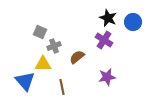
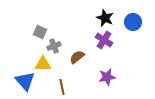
black star: moved 3 px left
